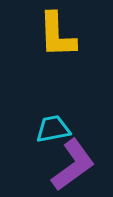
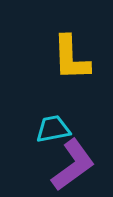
yellow L-shape: moved 14 px right, 23 px down
